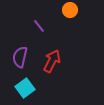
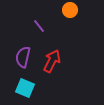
purple semicircle: moved 3 px right
cyan square: rotated 30 degrees counterclockwise
